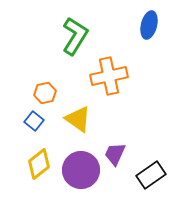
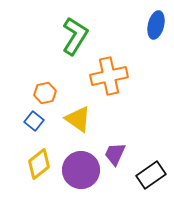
blue ellipse: moved 7 px right
